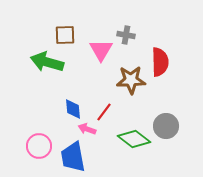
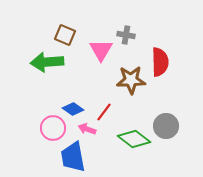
brown square: rotated 25 degrees clockwise
green arrow: rotated 20 degrees counterclockwise
blue diamond: rotated 50 degrees counterclockwise
pink circle: moved 14 px right, 18 px up
